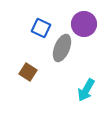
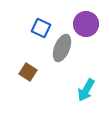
purple circle: moved 2 px right
